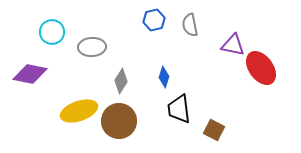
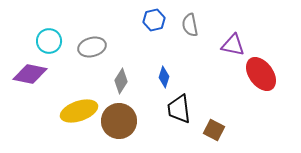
cyan circle: moved 3 px left, 9 px down
gray ellipse: rotated 12 degrees counterclockwise
red ellipse: moved 6 px down
